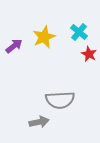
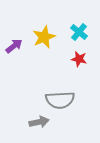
red star: moved 10 px left, 5 px down; rotated 14 degrees counterclockwise
